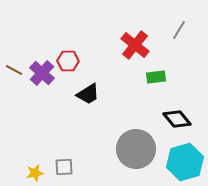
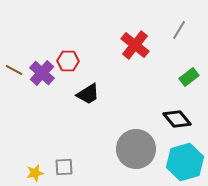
green rectangle: moved 33 px right; rotated 30 degrees counterclockwise
